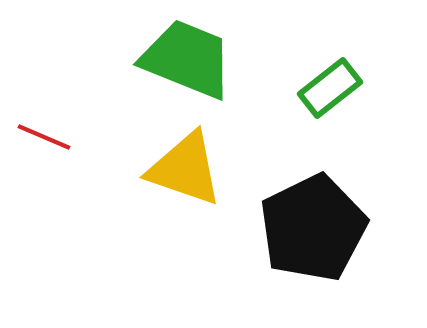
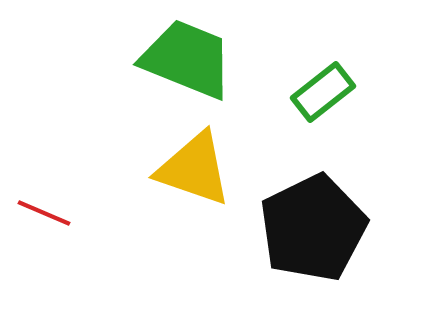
green rectangle: moved 7 px left, 4 px down
red line: moved 76 px down
yellow triangle: moved 9 px right
